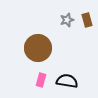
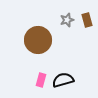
brown circle: moved 8 px up
black semicircle: moved 4 px left, 1 px up; rotated 25 degrees counterclockwise
